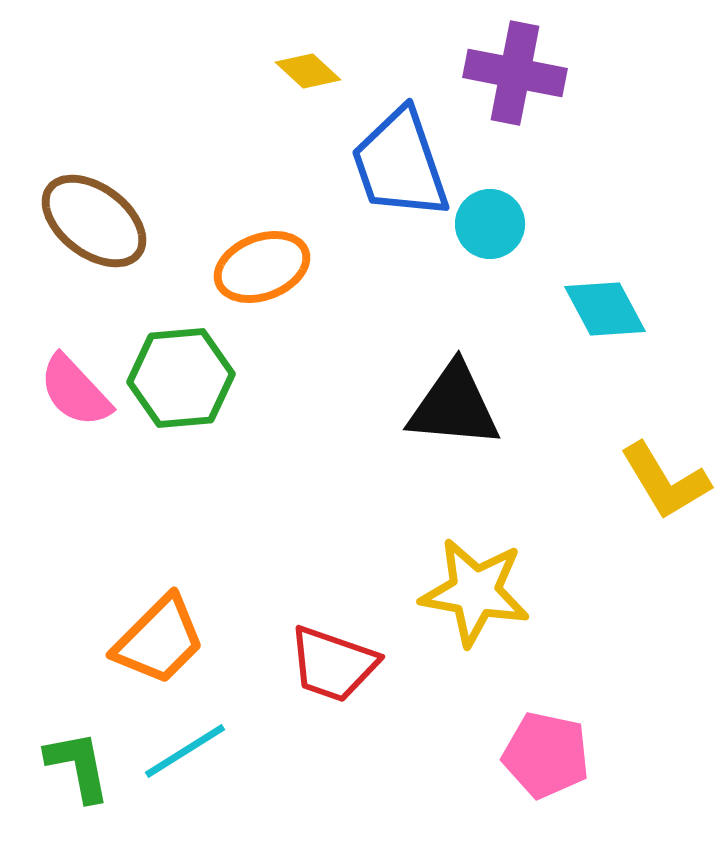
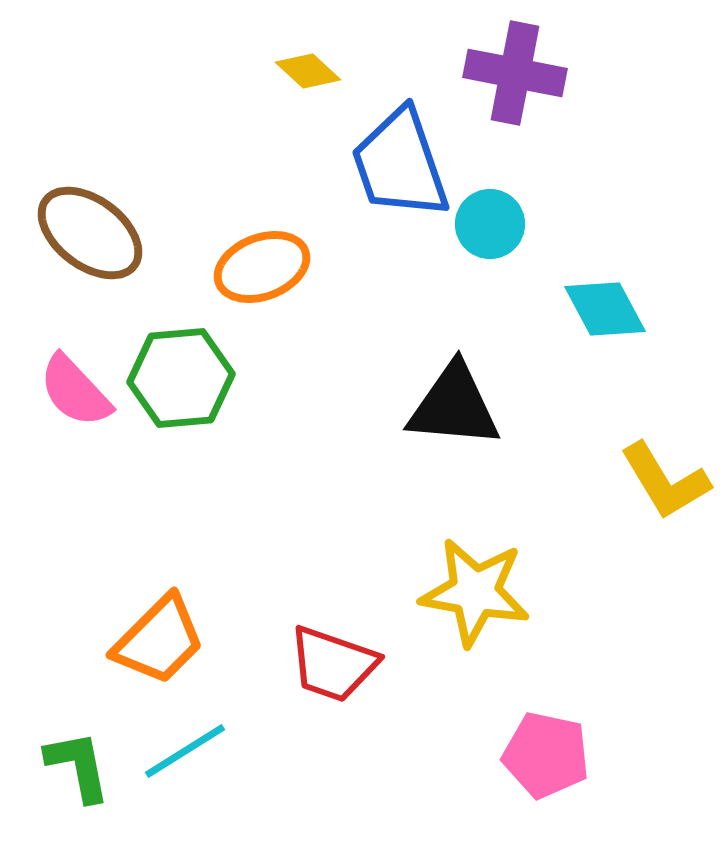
brown ellipse: moved 4 px left, 12 px down
